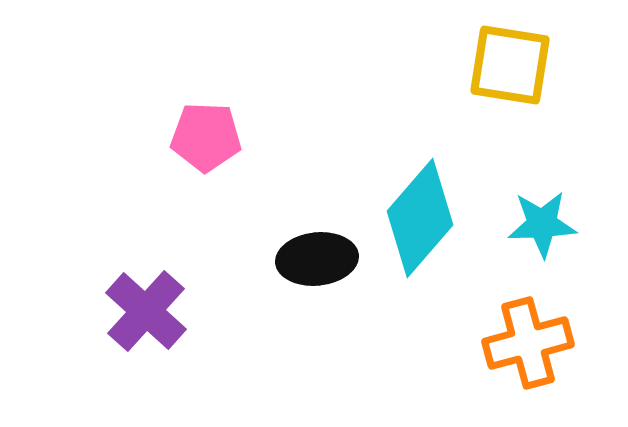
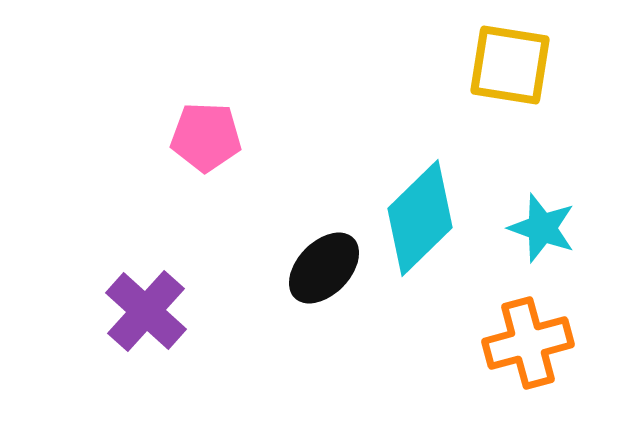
cyan diamond: rotated 5 degrees clockwise
cyan star: moved 4 px down; rotated 22 degrees clockwise
black ellipse: moved 7 px right, 9 px down; rotated 40 degrees counterclockwise
